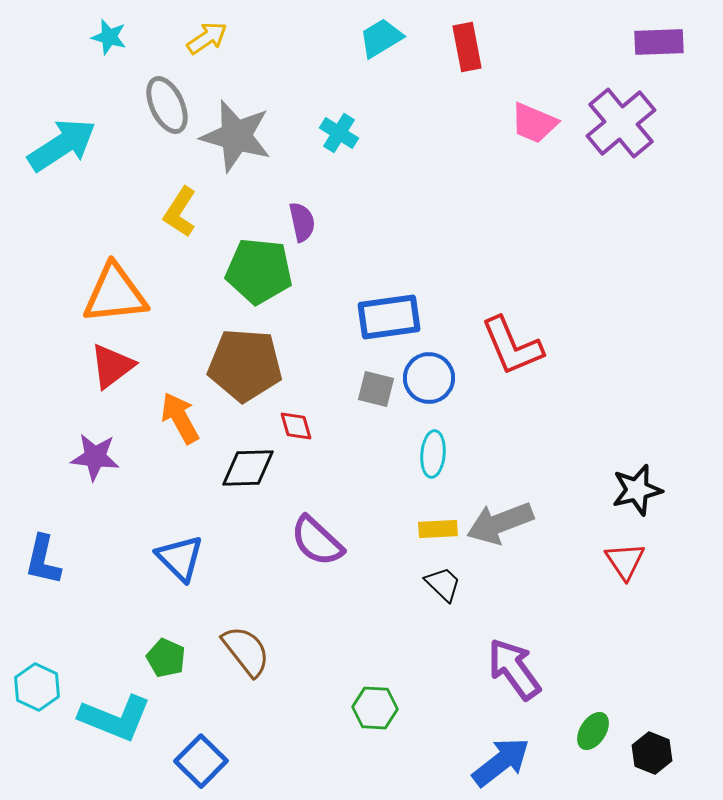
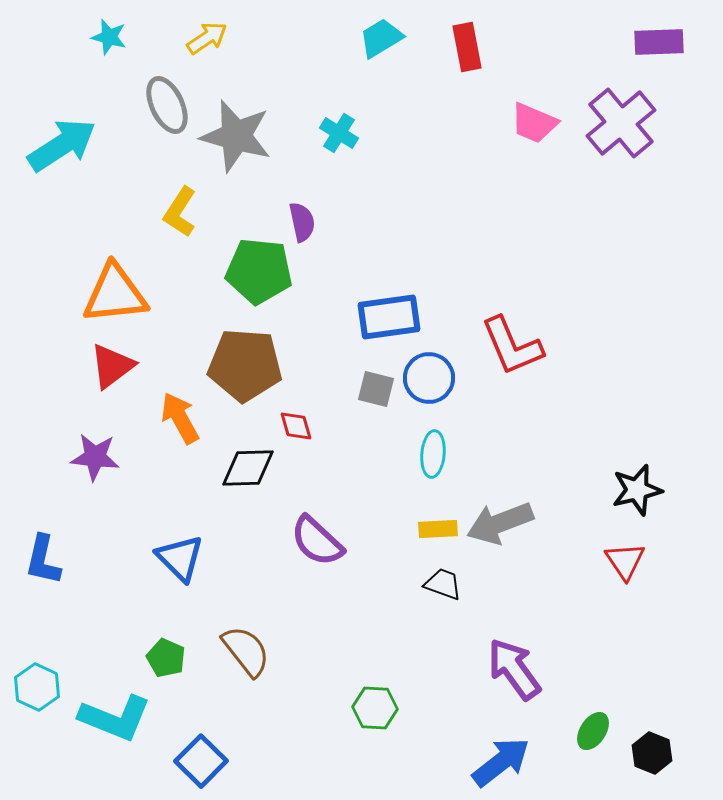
black trapezoid at (443, 584): rotated 24 degrees counterclockwise
